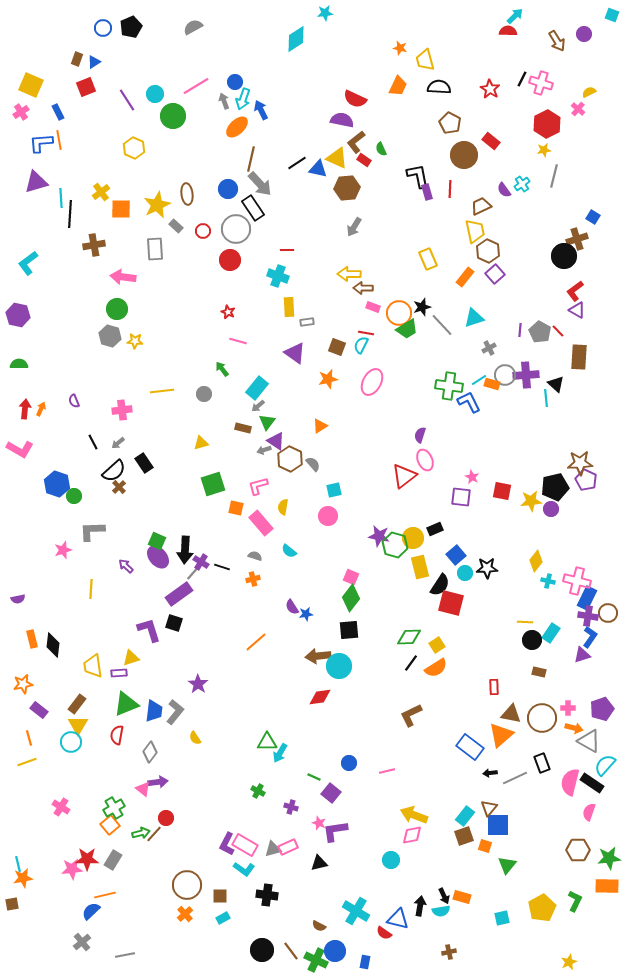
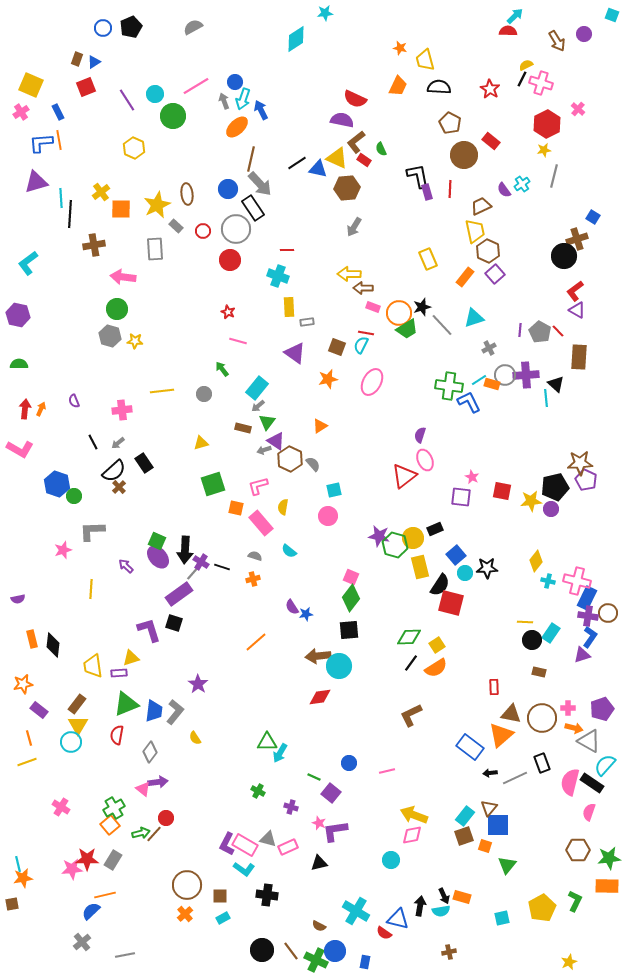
yellow semicircle at (589, 92): moved 63 px left, 27 px up
gray triangle at (273, 849): moved 5 px left, 10 px up; rotated 30 degrees clockwise
